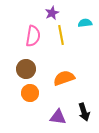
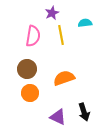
brown circle: moved 1 px right
purple triangle: rotated 18 degrees clockwise
